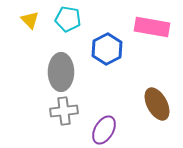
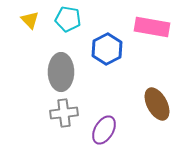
gray cross: moved 2 px down
